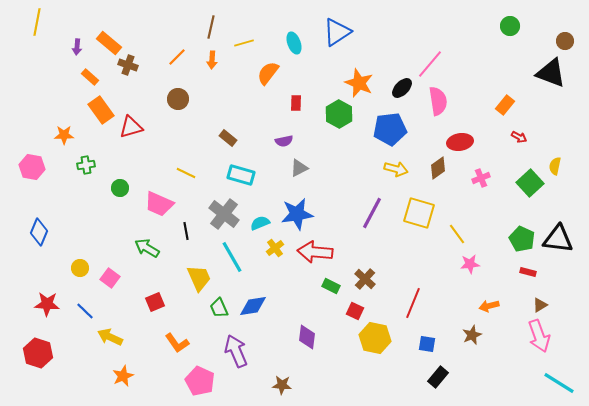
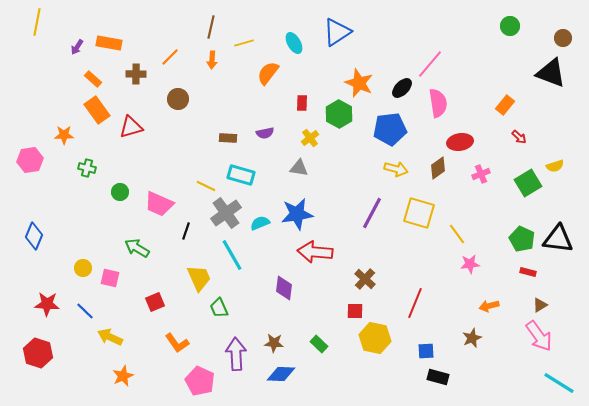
brown circle at (565, 41): moved 2 px left, 3 px up
orange rectangle at (109, 43): rotated 30 degrees counterclockwise
cyan ellipse at (294, 43): rotated 10 degrees counterclockwise
purple arrow at (77, 47): rotated 28 degrees clockwise
orange line at (177, 57): moved 7 px left
brown cross at (128, 65): moved 8 px right, 9 px down; rotated 18 degrees counterclockwise
orange rectangle at (90, 77): moved 3 px right, 2 px down
pink semicircle at (438, 101): moved 2 px down
red rectangle at (296, 103): moved 6 px right
orange rectangle at (101, 110): moved 4 px left
red arrow at (519, 137): rotated 14 degrees clockwise
brown rectangle at (228, 138): rotated 36 degrees counterclockwise
purple semicircle at (284, 141): moved 19 px left, 8 px up
green cross at (86, 165): moved 1 px right, 3 px down; rotated 24 degrees clockwise
yellow semicircle at (555, 166): rotated 120 degrees counterclockwise
pink hexagon at (32, 167): moved 2 px left, 7 px up; rotated 20 degrees counterclockwise
gray triangle at (299, 168): rotated 36 degrees clockwise
yellow line at (186, 173): moved 20 px right, 13 px down
pink cross at (481, 178): moved 4 px up
green square at (530, 183): moved 2 px left; rotated 12 degrees clockwise
green circle at (120, 188): moved 4 px down
gray cross at (224, 214): moved 2 px right, 1 px up; rotated 16 degrees clockwise
black line at (186, 231): rotated 30 degrees clockwise
blue diamond at (39, 232): moved 5 px left, 4 px down
green arrow at (147, 248): moved 10 px left
yellow cross at (275, 248): moved 35 px right, 110 px up
cyan line at (232, 257): moved 2 px up
yellow circle at (80, 268): moved 3 px right
pink square at (110, 278): rotated 24 degrees counterclockwise
green rectangle at (331, 286): moved 12 px left, 58 px down; rotated 18 degrees clockwise
red line at (413, 303): moved 2 px right
blue diamond at (253, 306): moved 28 px right, 68 px down; rotated 12 degrees clockwise
red square at (355, 311): rotated 24 degrees counterclockwise
brown star at (472, 335): moved 3 px down
pink arrow at (539, 336): rotated 16 degrees counterclockwise
purple diamond at (307, 337): moved 23 px left, 49 px up
blue square at (427, 344): moved 1 px left, 7 px down; rotated 12 degrees counterclockwise
purple arrow at (236, 351): moved 3 px down; rotated 20 degrees clockwise
black rectangle at (438, 377): rotated 65 degrees clockwise
brown star at (282, 385): moved 8 px left, 42 px up
